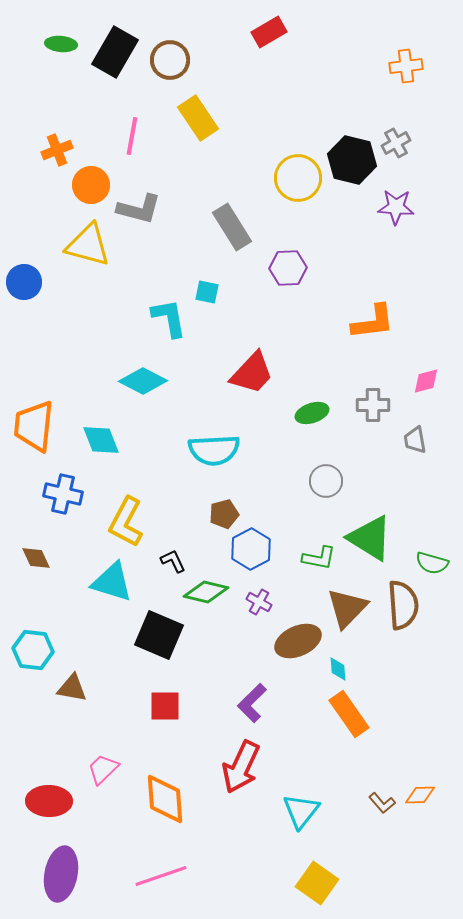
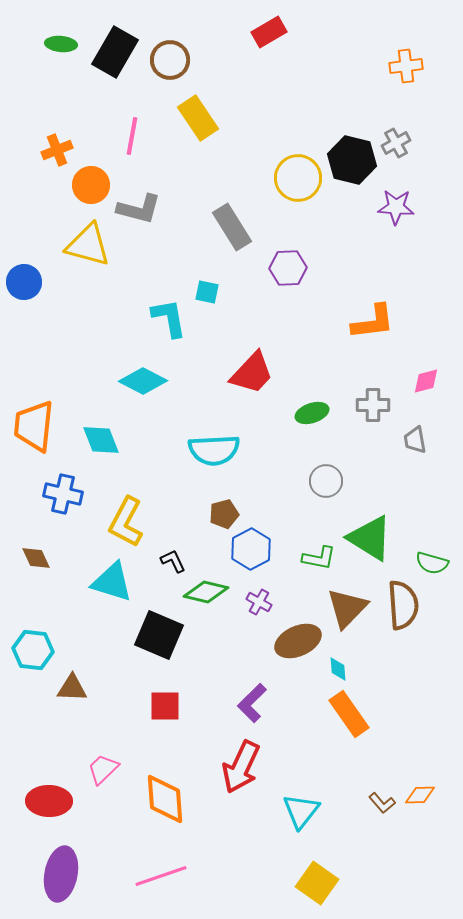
brown triangle at (72, 688): rotated 8 degrees counterclockwise
